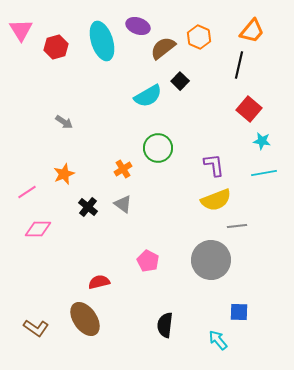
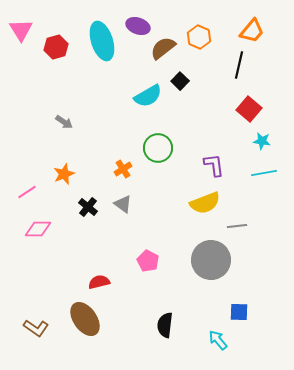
yellow semicircle: moved 11 px left, 3 px down
